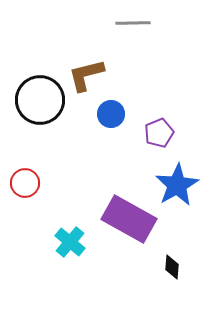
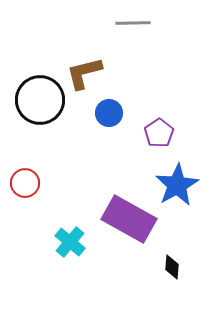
brown L-shape: moved 2 px left, 2 px up
blue circle: moved 2 px left, 1 px up
purple pentagon: rotated 12 degrees counterclockwise
